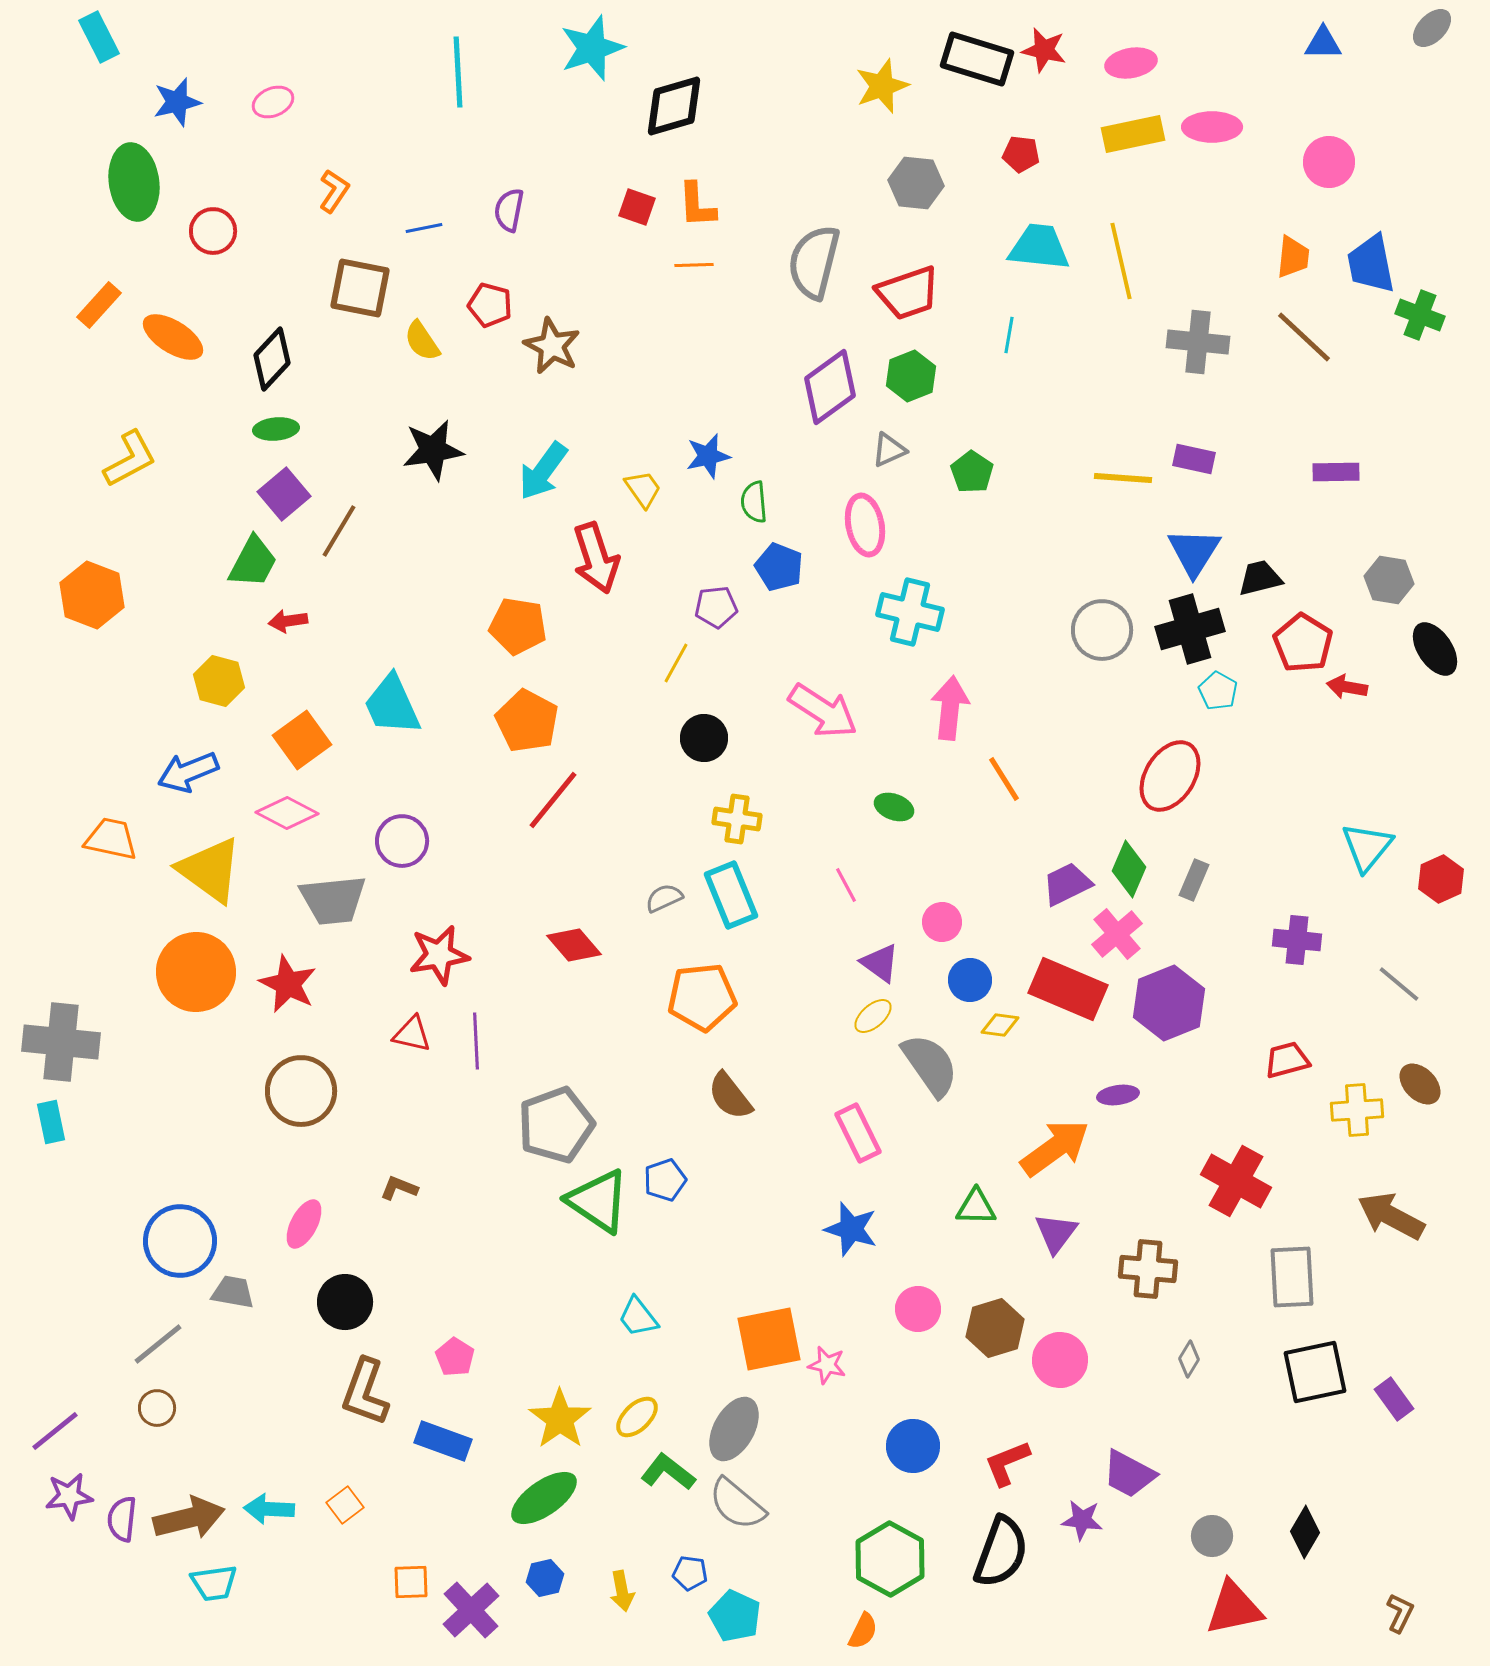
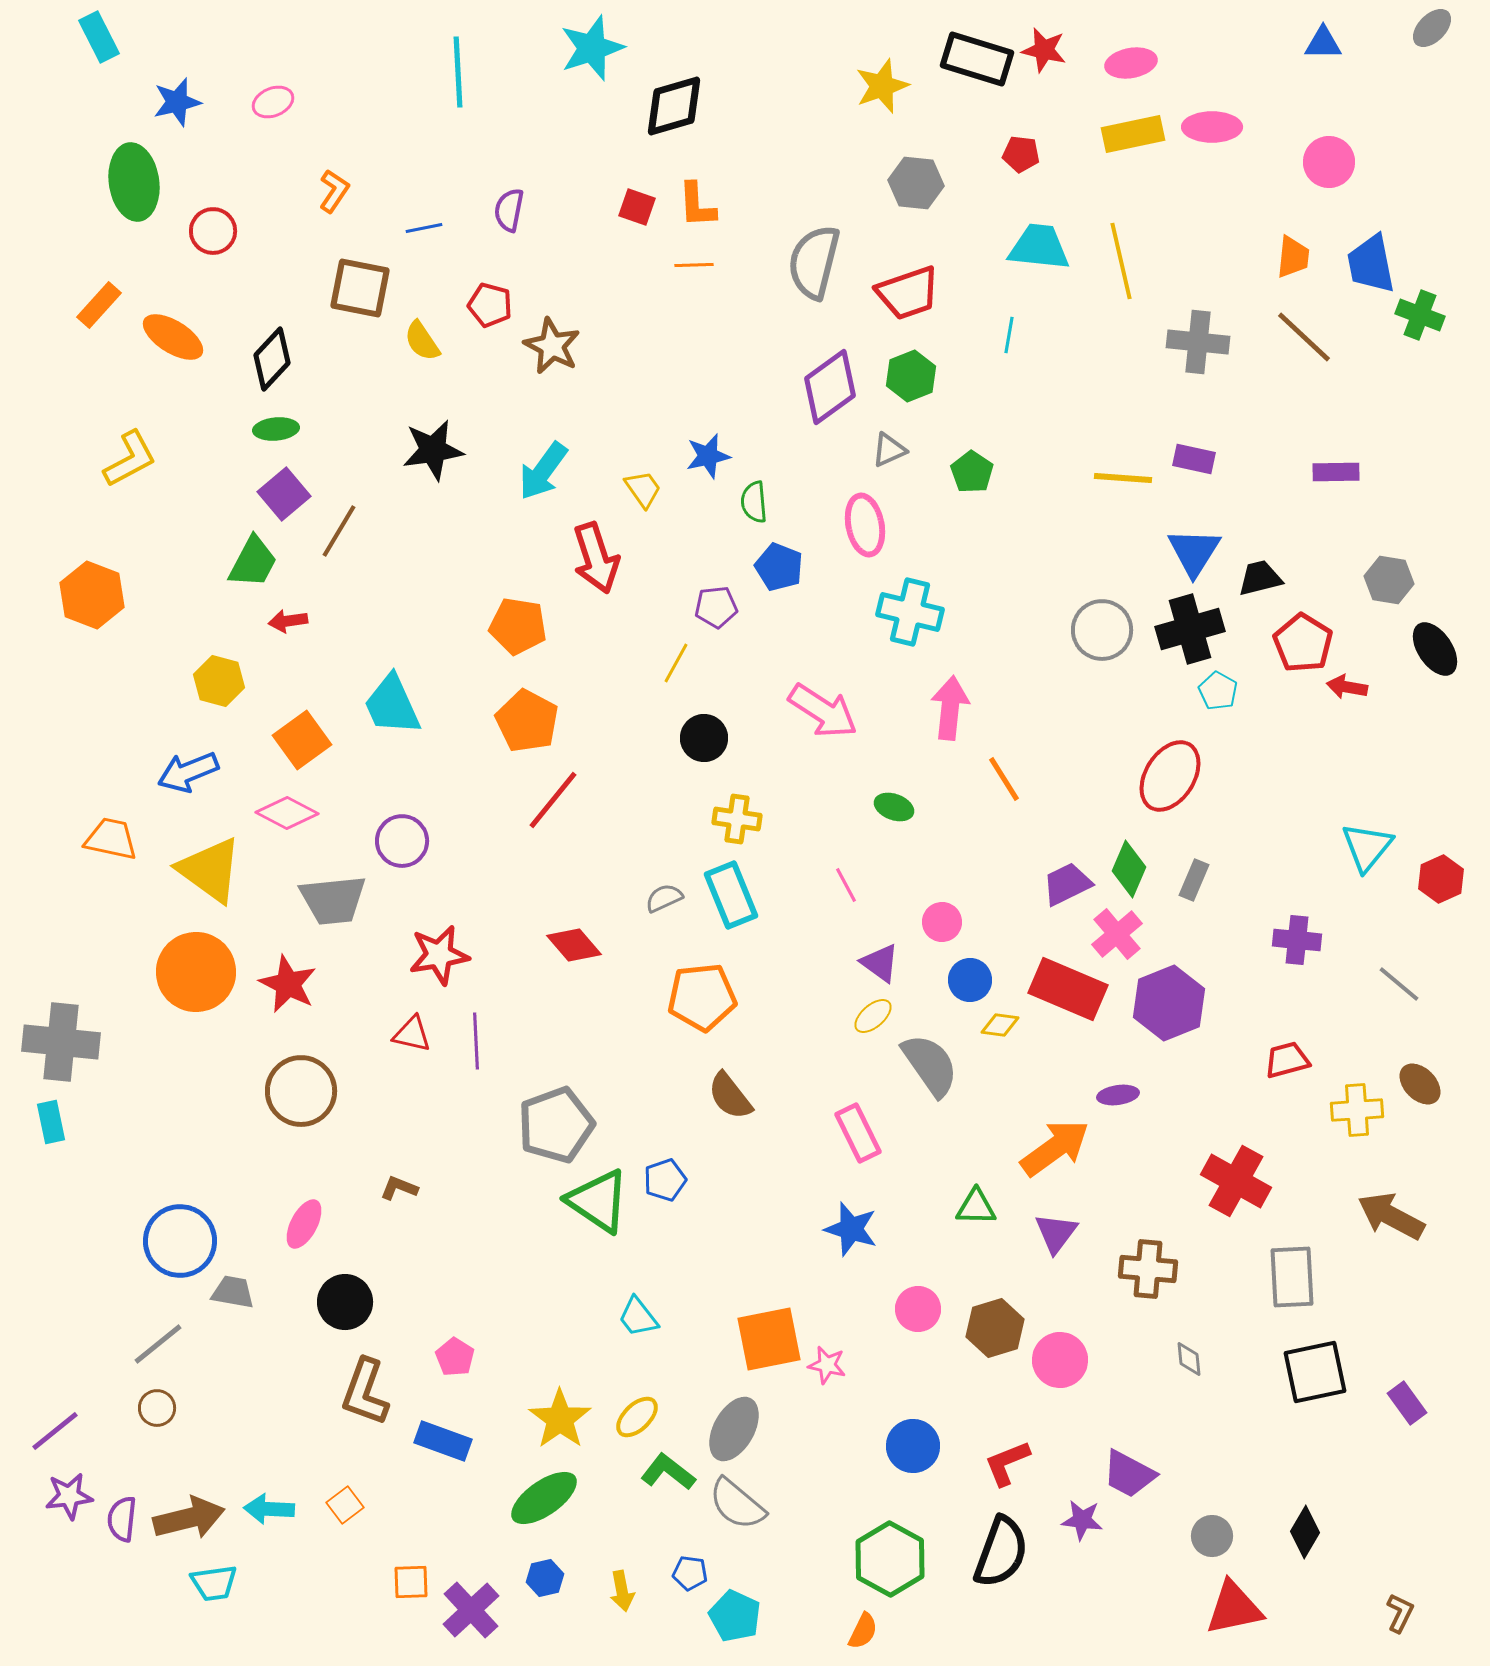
gray diamond at (1189, 1359): rotated 36 degrees counterclockwise
purple rectangle at (1394, 1399): moved 13 px right, 4 px down
